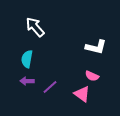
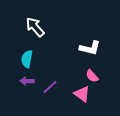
white L-shape: moved 6 px left, 1 px down
pink semicircle: rotated 24 degrees clockwise
